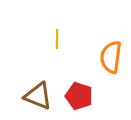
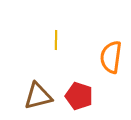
yellow line: moved 1 px left, 1 px down
brown triangle: rotated 36 degrees counterclockwise
